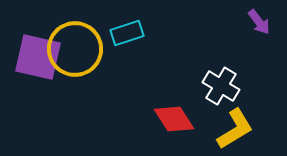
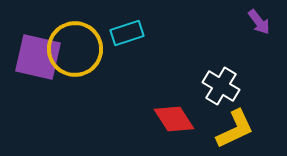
yellow L-shape: rotated 6 degrees clockwise
